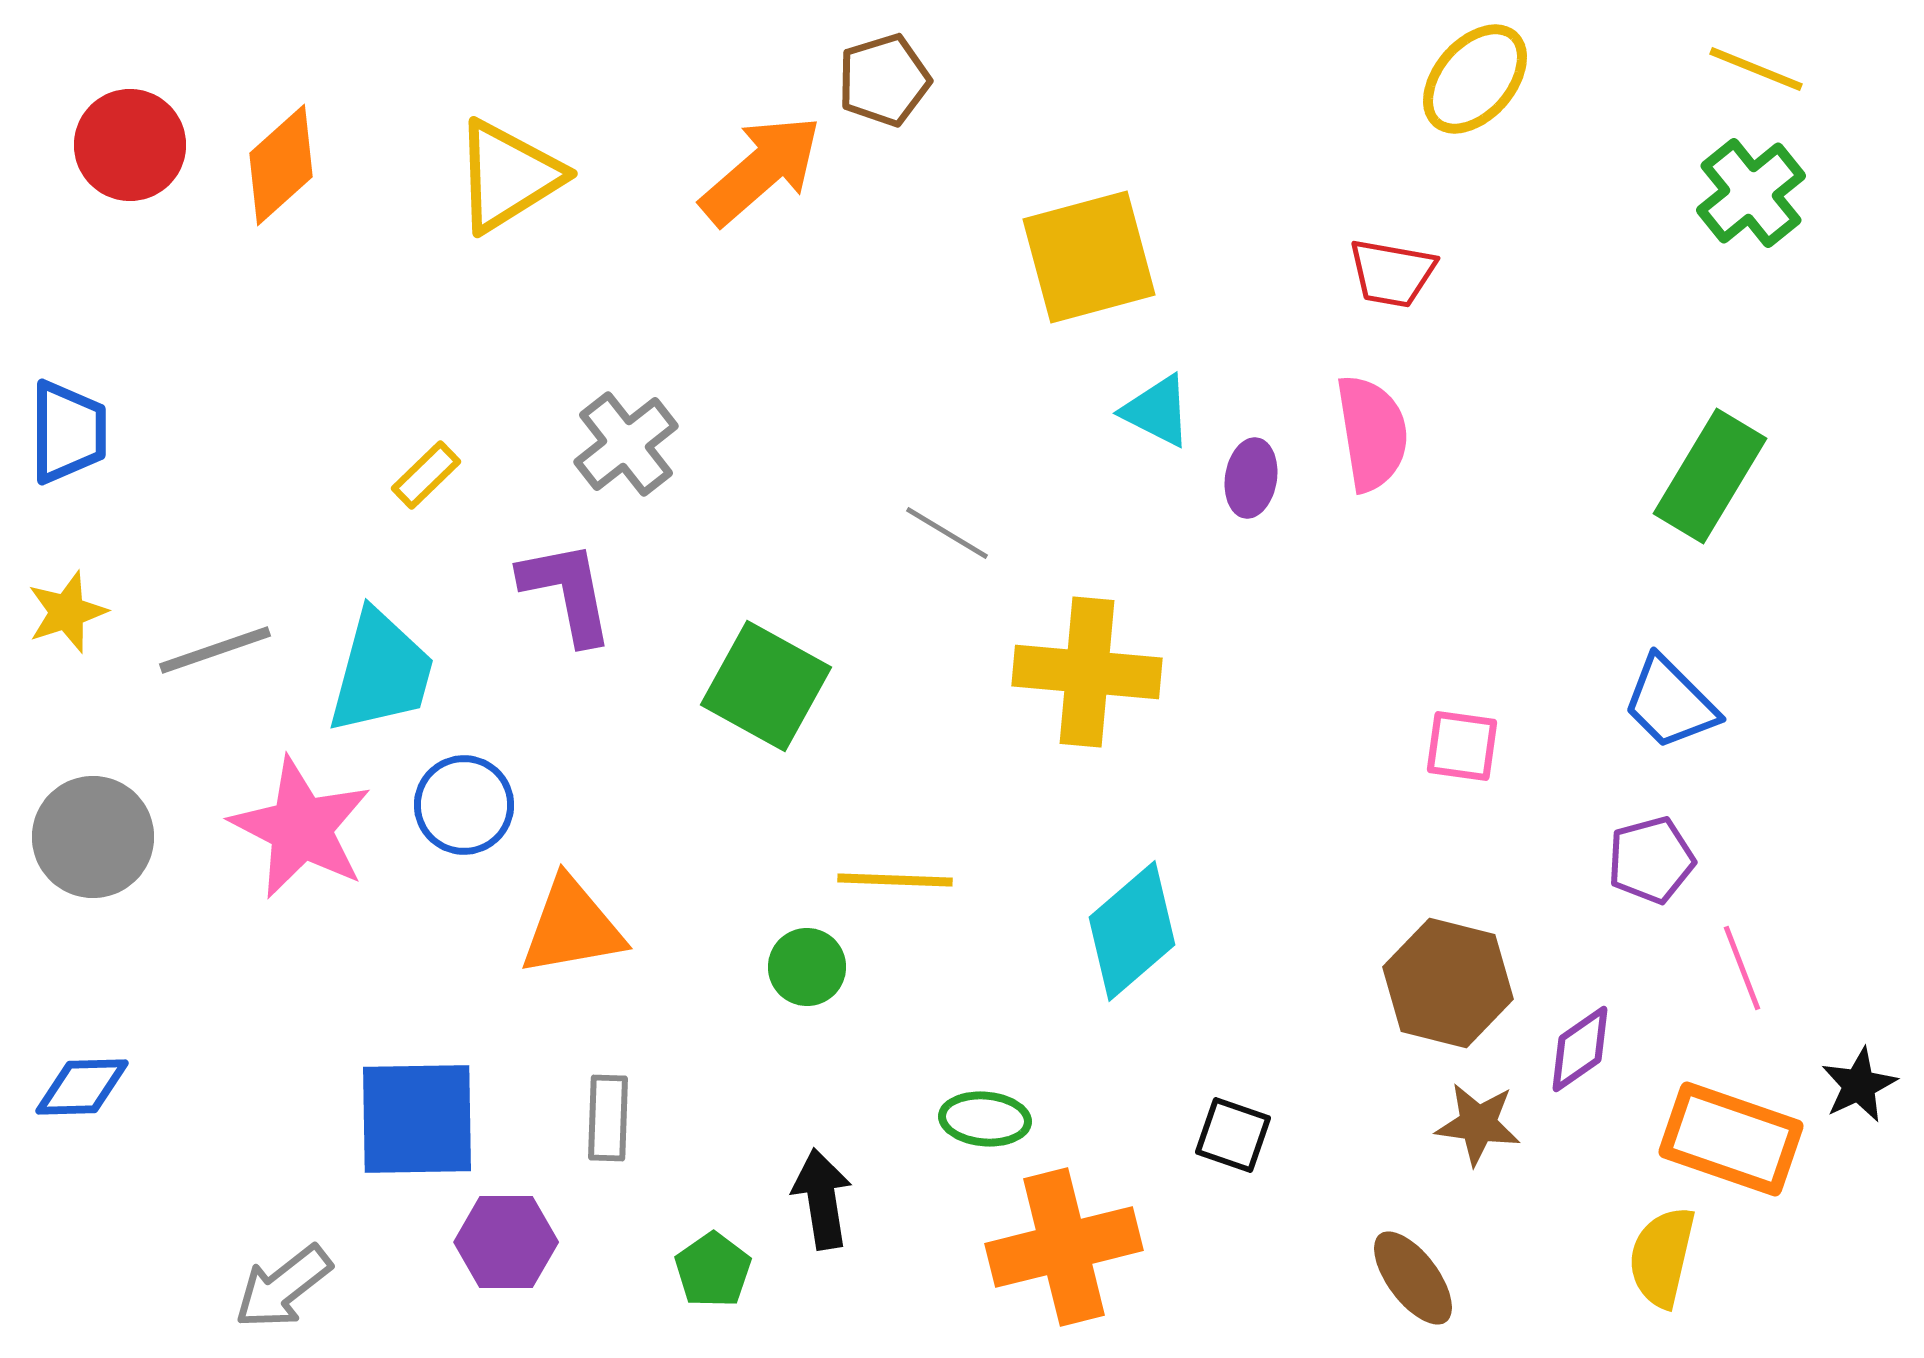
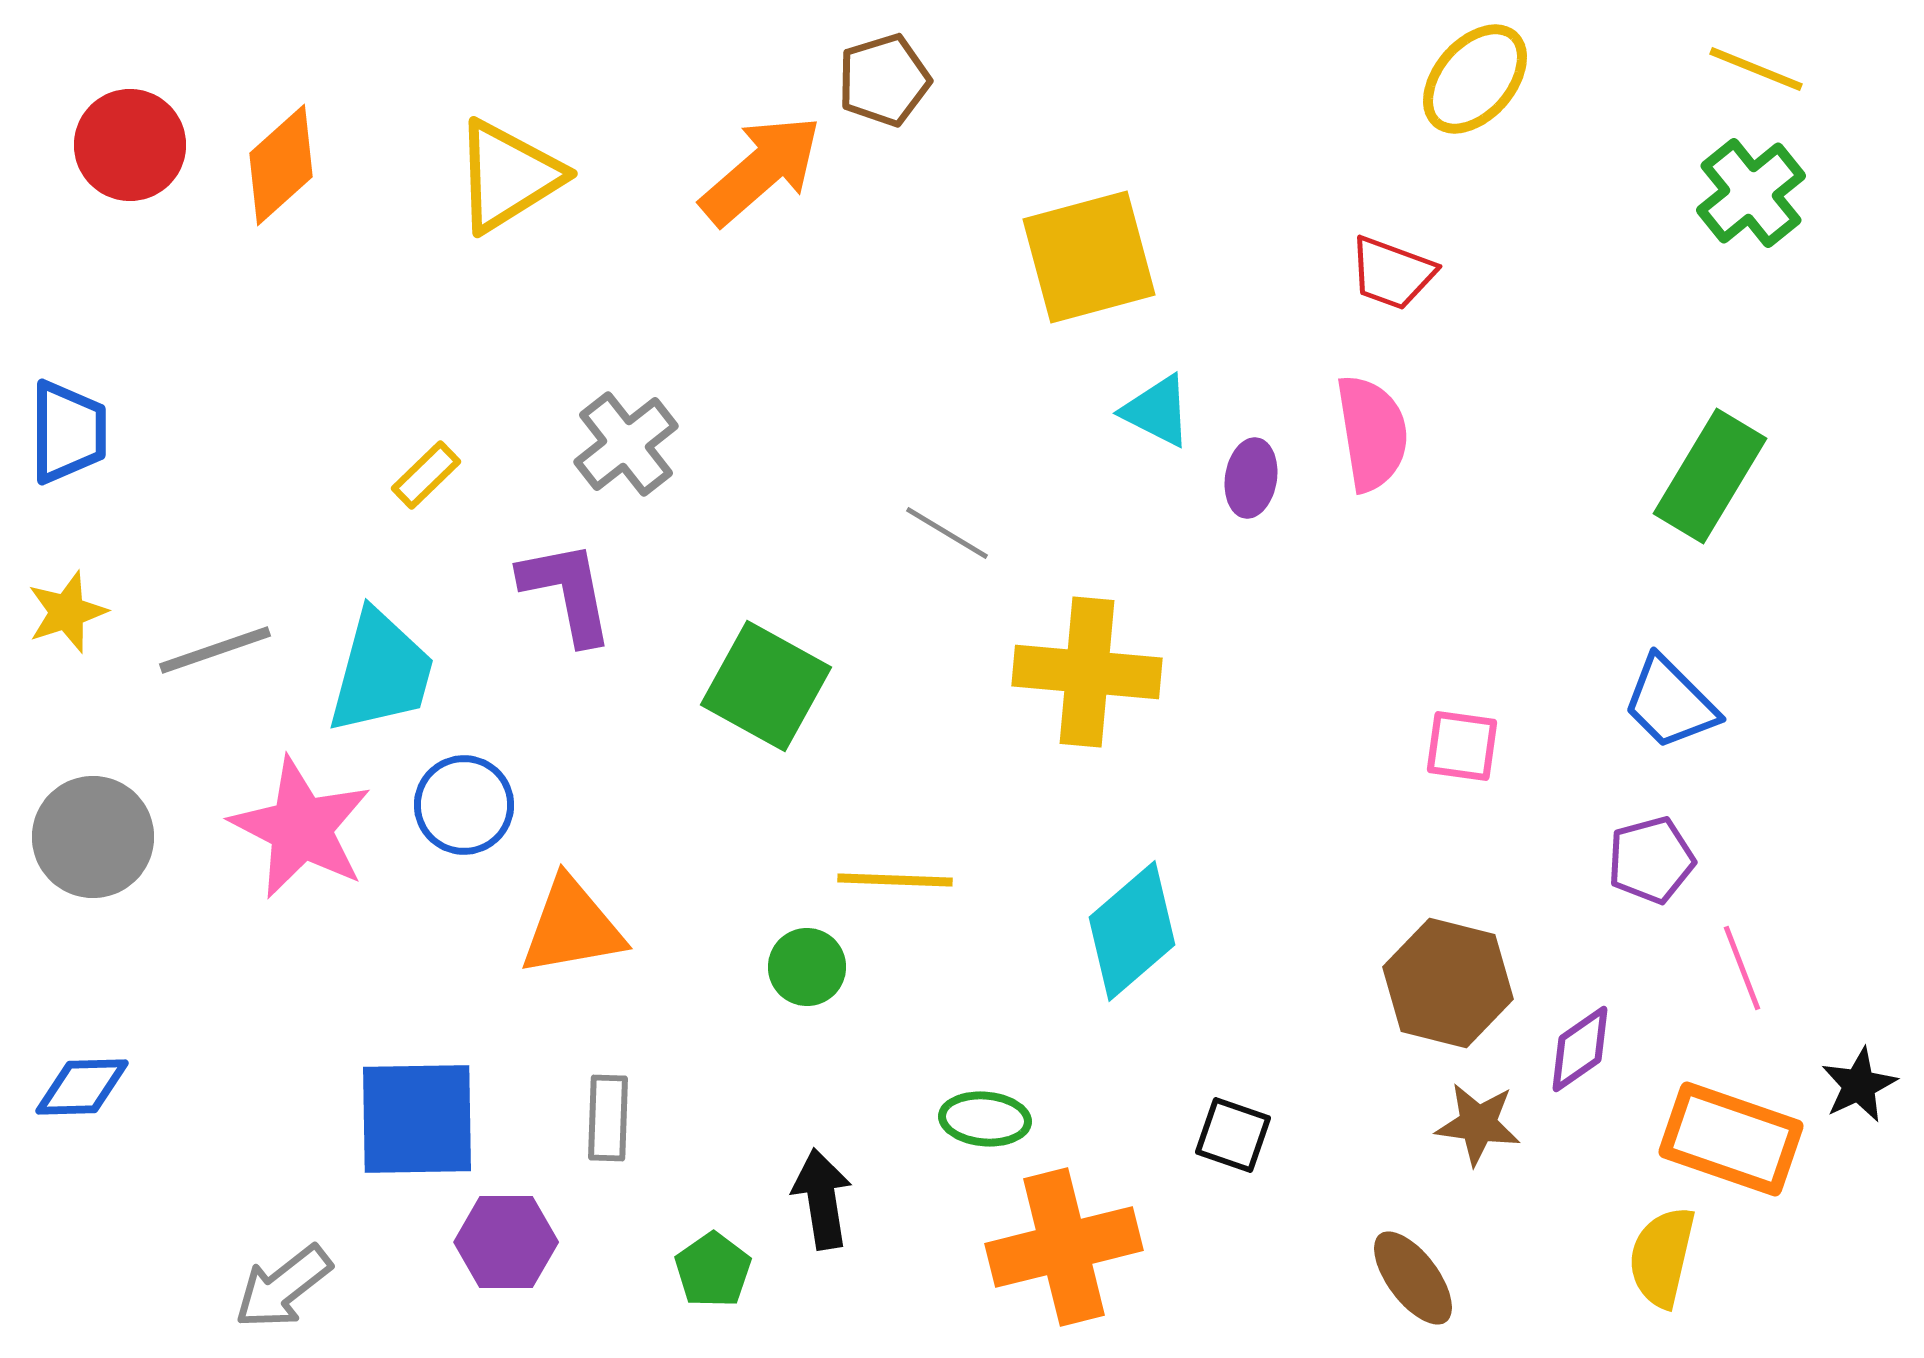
red trapezoid at (1392, 273): rotated 10 degrees clockwise
